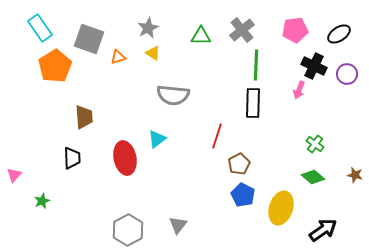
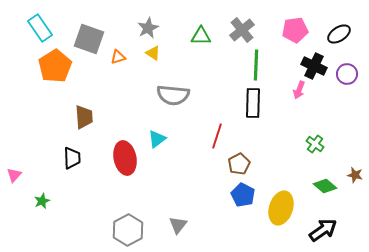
green diamond: moved 12 px right, 9 px down
